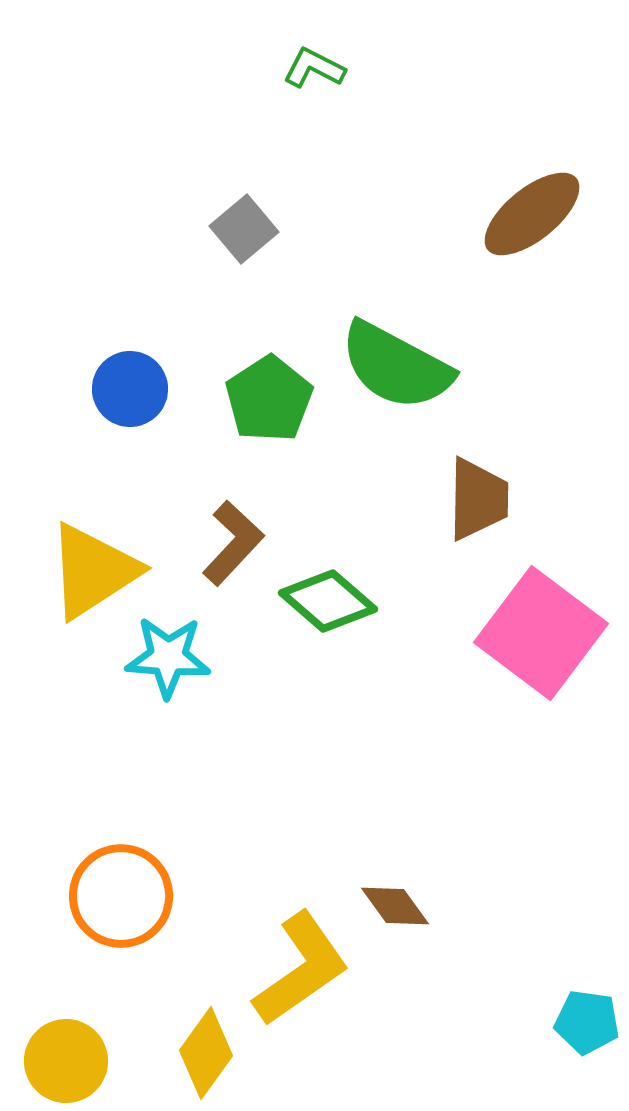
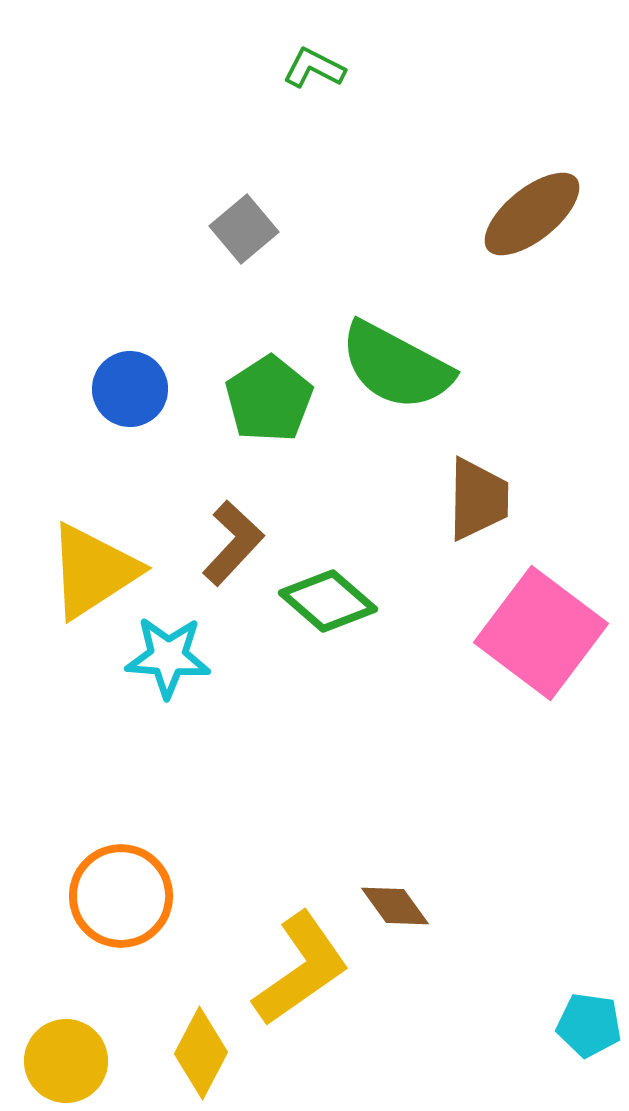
cyan pentagon: moved 2 px right, 3 px down
yellow diamond: moved 5 px left; rotated 8 degrees counterclockwise
